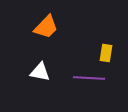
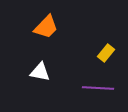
yellow rectangle: rotated 30 degrees clockwise
purple line: moved 9 px right, 10 px down
